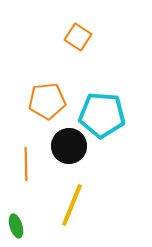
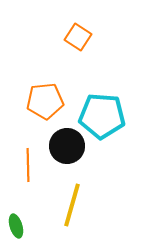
orange pentagon: moved 2 px left
cyan pentagon: moved 1 px down
black circle: moved 2 px left
orange line: moved 2 px right, 1 px down
yellow line: rotated 6 degrees counterclockwise
